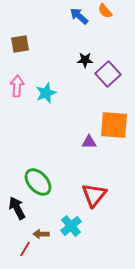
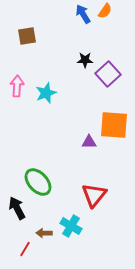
orange semicircle: rotated 105 degrees counterclockwise
blue arrow: moved 4 px right, 2 px up; rotated 18 degrees clockwise
brown square: moved 7 px right, 8 px up
cyan cross: rotated 20 degrees counterclockwise
brown arrow: moved 3 px right, 1 px up
